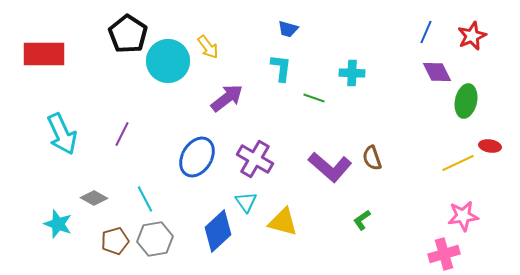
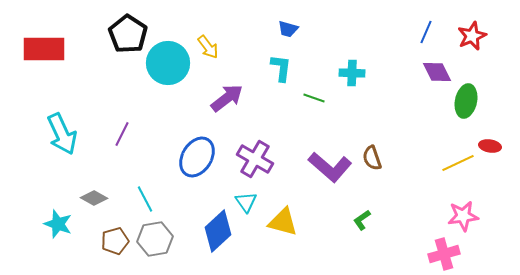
red rectangle: moved 5 px up
cyan circle: moved 2 px down
